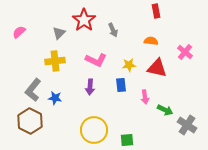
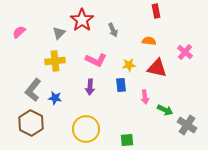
red star: moved 2 px left
orange semicircle: moved 2 px left
brown hexagon: moved 1 px right, 2 px down
yellow circle: moved 8 px left, 1 px up
